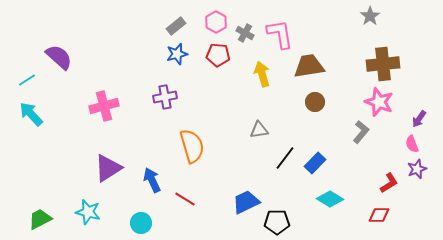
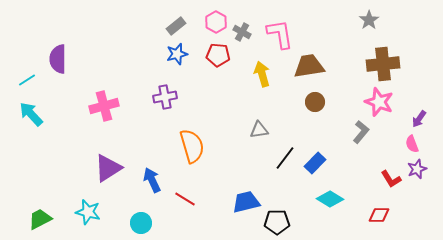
gray star: moved 1 px left, 4 px down
gray cross: moved 3 px left, 1 px up
purple semicircle: moved 1 px left, 2 px down; rotated 132 degrees counterclockwise
red L-shape: moved 2 px right, 4 px up; rotated 90 degrees clockwise
blue trapezoid: rotated 12 degrees clockwise
